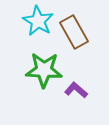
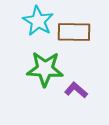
brown rectangle: rotated 60 degrees counterclockwise
green star: moved 1 px right, 1 px up
